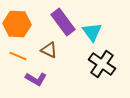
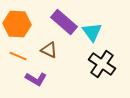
purple rectangle: moved 1 px right; rotated 12 degrees counterclockwise
